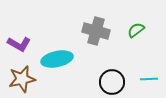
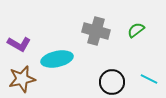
cyan line: rotated 30 degrees clockwise
